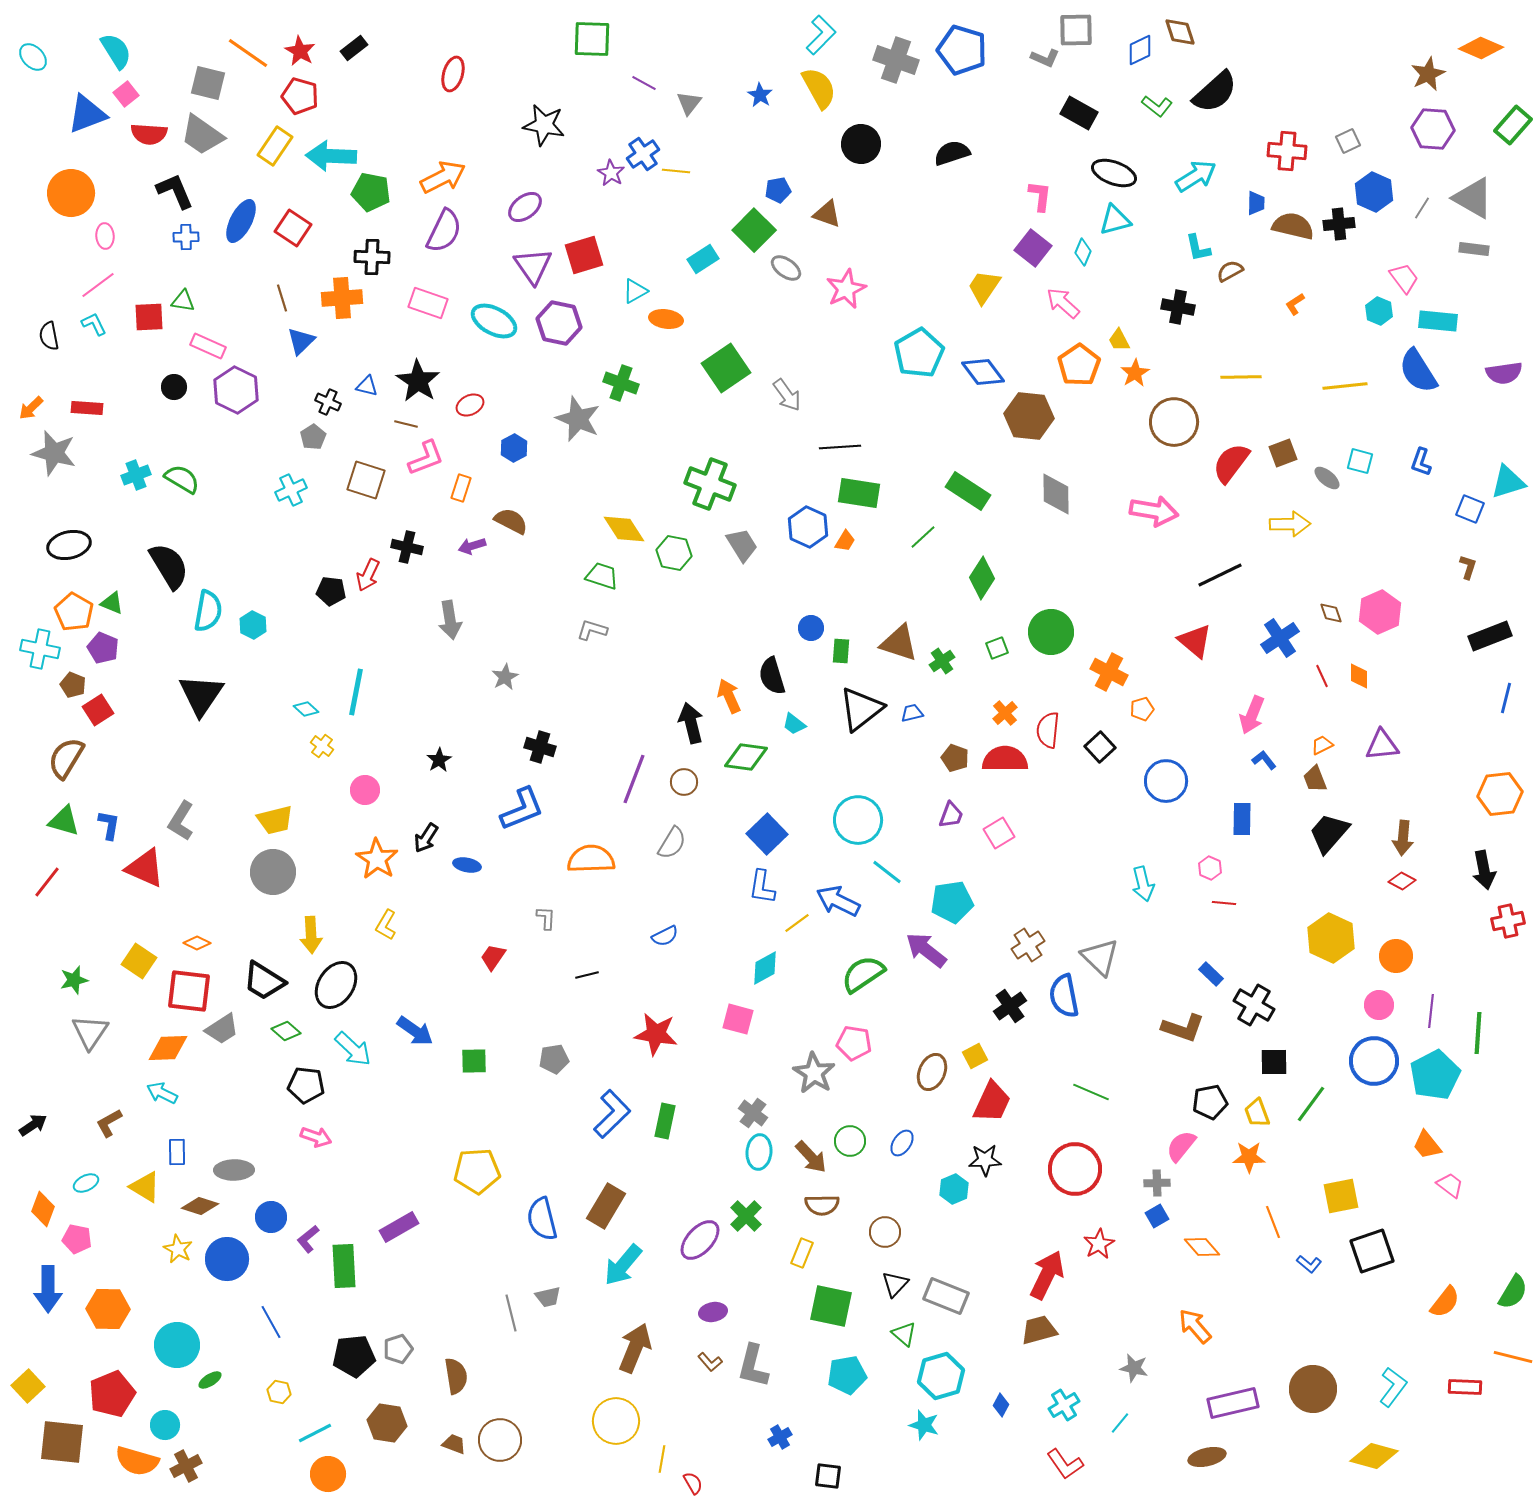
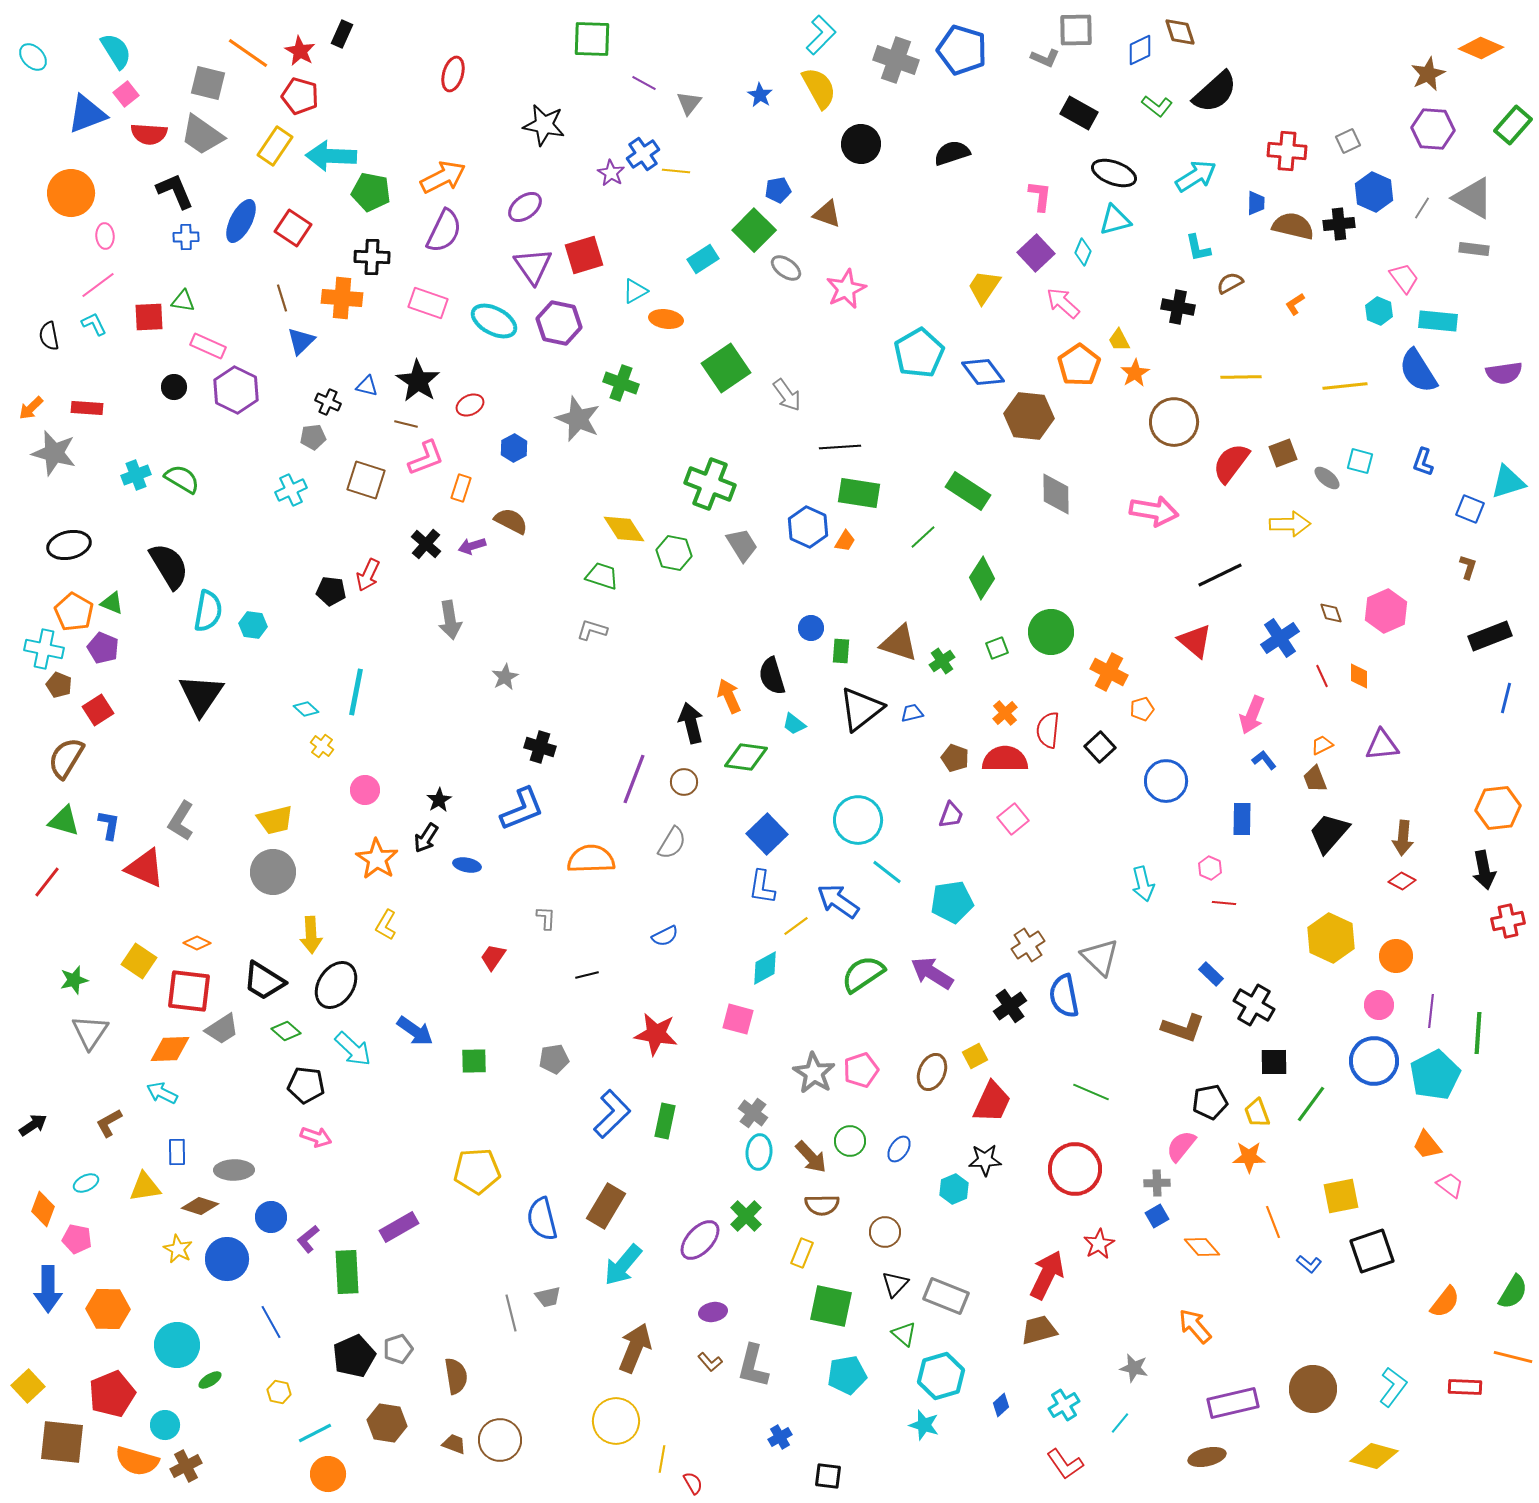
black rectangle at (354, 48): moved 12 px left, 14 px up; rotated 28 degrees counterclockwise
purple square at (1033, 248): moved 3 px right, 5 px down; rotated 9 degrees clockwise
brown semicircle at (1230, 271): moved 12 px down
orange cross at (342, 298): rotated 9 degrees clockwise
gray pentagon at (313, 437): rotated 25 degrees clockwise
blue L-shape at (1421, 462): moved 2 px right
black cross at (407, 547): moved 19 px right, 3 px up; rotated 28 degrees clockwise
pink hexagon at (1380, 612): moved 6 px right, 1 px up
cyan hexagon at (253, 625): rotated 20 degrees counterclockwise
cyan cross at (40, 649): moved 4 px right
brown pentagon at (73, 685): moved 14 px left
black star at (439, 760): moved 40 px down
orange hexagon at (1500, 794): moved 2 px left, 14 px down
pink square at (999, 833): moved 14 px right, 14 px up; rotated 8 degrees counterclockwise
blue arrow at (838, 901): rotated 9 degrees clockwise
yellow line at (797, 923): moved 1 px left, 3 px down
purple arrow at (926, 950): moved 6 px right, 23 px down; rotated 6 degrees counterclockwise
pink pentagon at (854, 1043): moved 7 px right, 27 px down; rotated 28 degrees counterclockwise
orange diamond at (168, 1048): moved 2 px right, 1 px down
blue ellipse at (902, 1143): moved 3 px left, 6 px down
yellow triangle at (145, 1187): rotated 40 degrees counterclockwise
green rectangle at (344, 1266): moved 3 px right, 6 px down
black pentagon at (354, 1356): rotated 18 degrees counterclockwise
blue diamond at (1001, 1405): rotated 20 degrees clockwise
